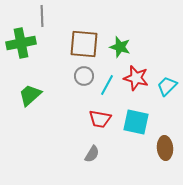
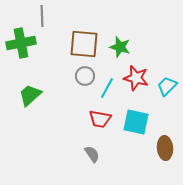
gray circle: moved 1 px right
cyan line: moved 3 px down
gray semicircle: rotated 66 degrees counterclockwise
